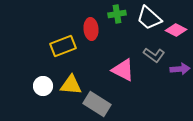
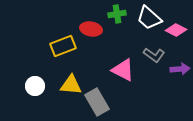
red ellipse: rotated 75 degrees counterclockwise
white circle: moved 8 px left
gray rectangle: moved 2 px up; rotated 28 degrees clockwise
